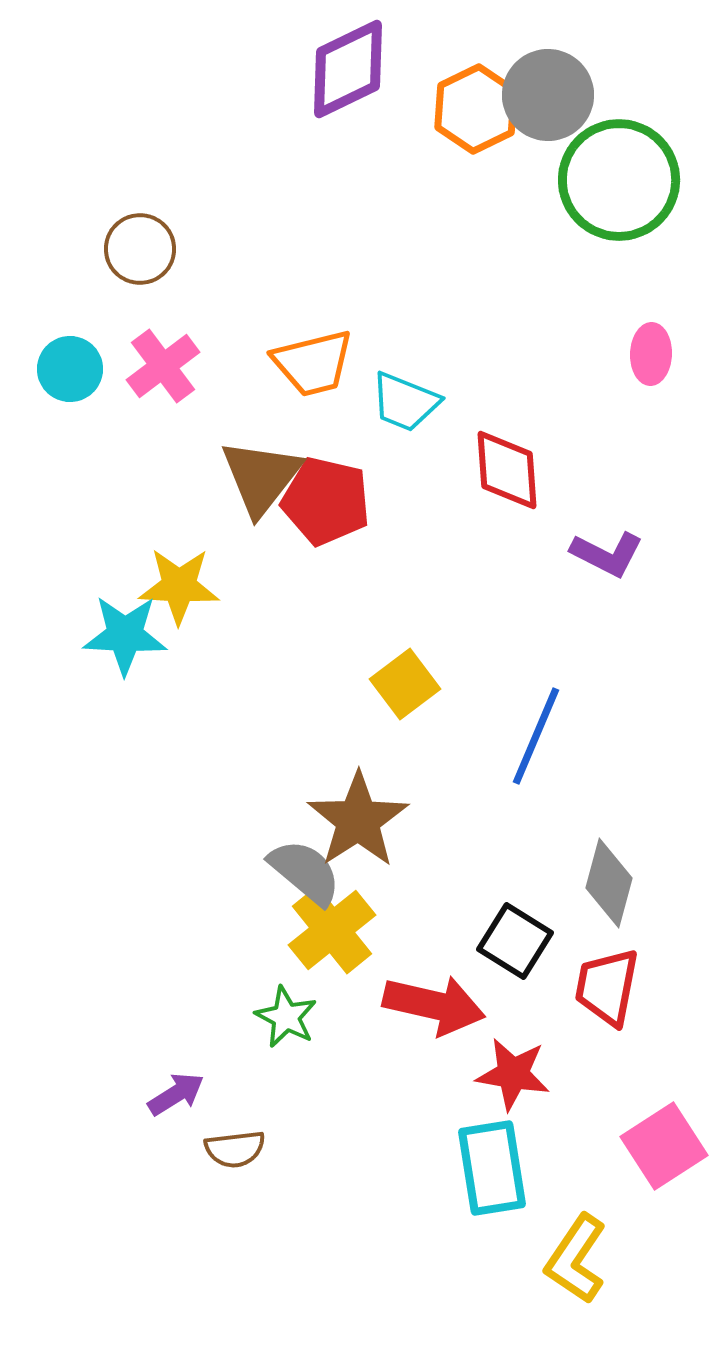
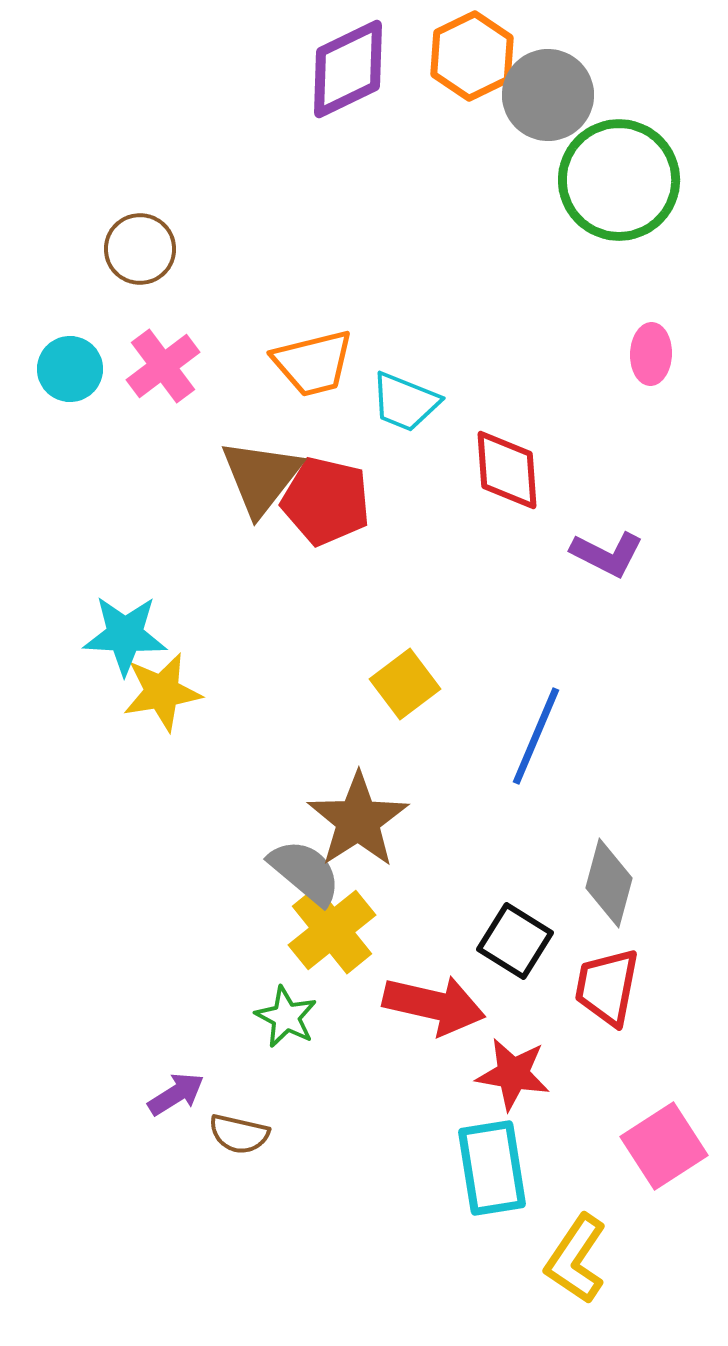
orange hexagon: moved 4 px left, 53 px up
yellow star: moved 17 px left, 106 px down; rotated 12 degrees counterclockwise
brown semicircle: moved 4 px right, 15 px up; rotated 20 degrees clockwise
